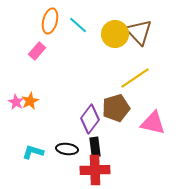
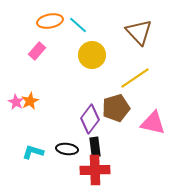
orange ellipse: rotated 65 degrees clockwise
yellow circle: moved 23 px left, 21 px down
